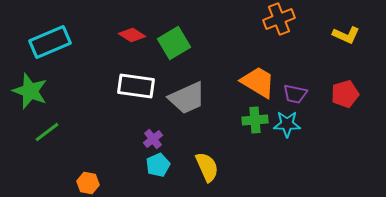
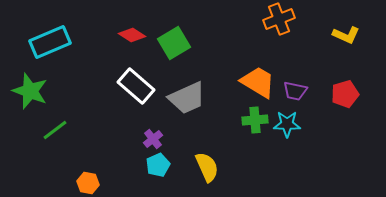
white rectangle: rotated 33 degrees clockwise
purple trapezoid: moved 3 px up
green line: moved 8 px right, 2 px up
